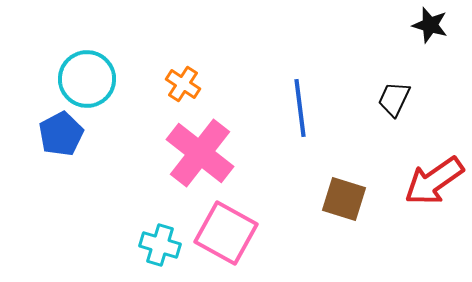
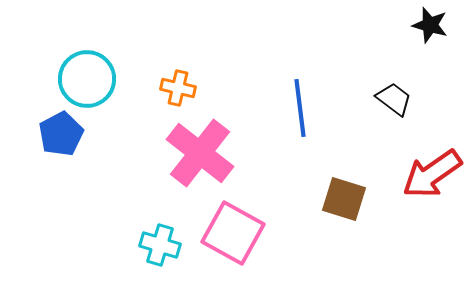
orange cross: moved 5 px left, 4 px down; rotated 20 degrees counterclockwise
black trapezoid: rotated 102 degrees clockwise
red arrow: moved 2 px left, 7 px up
pink square: moved 7 px right
